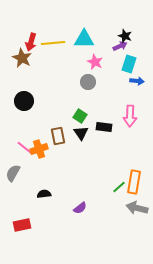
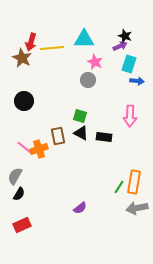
yellow line: moved 1 px left, 5 px down
gray circle: moved 2 px up
green square: rotated 16 degrees counterclockwise
black rectangle: moved 10 px down
black triangle: rotated 28 degrees counterclockwise
gray semicircle: moved 2 px right, 3 px down
green line: rotated 16 degrees counterclockwise
black semicircle: moved 25 px left; rotated 128 degrees clockwise
gray arrow: rotated 25 degrees counterclockwise
red rectangle: rotated 12 degrees counterclockwise
